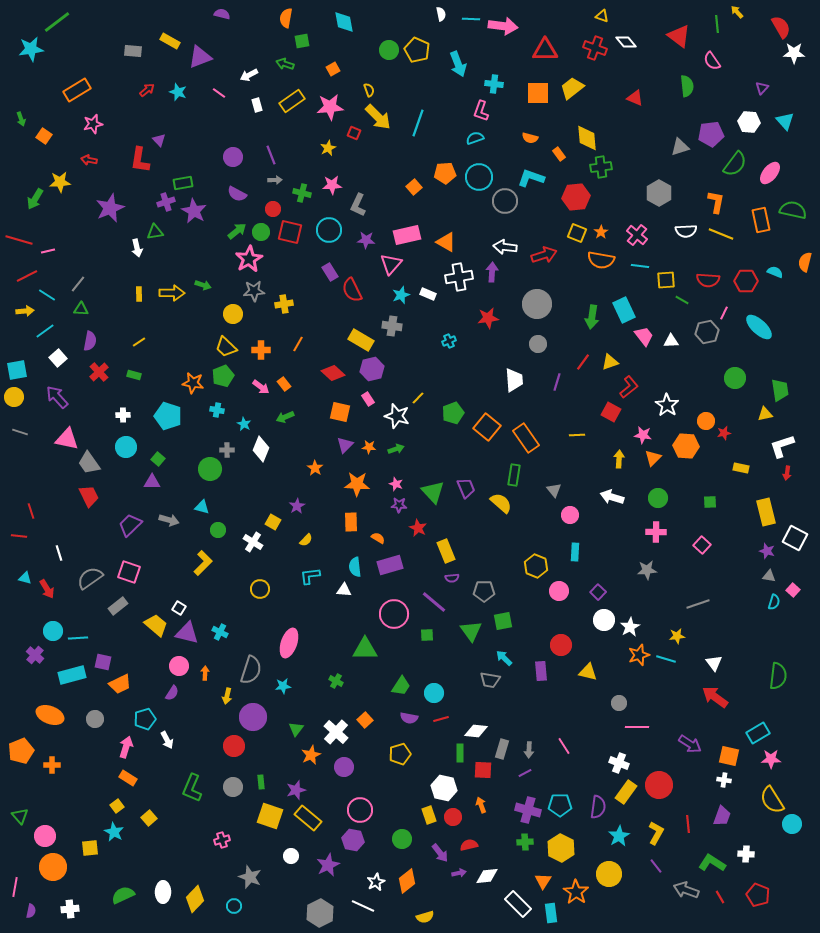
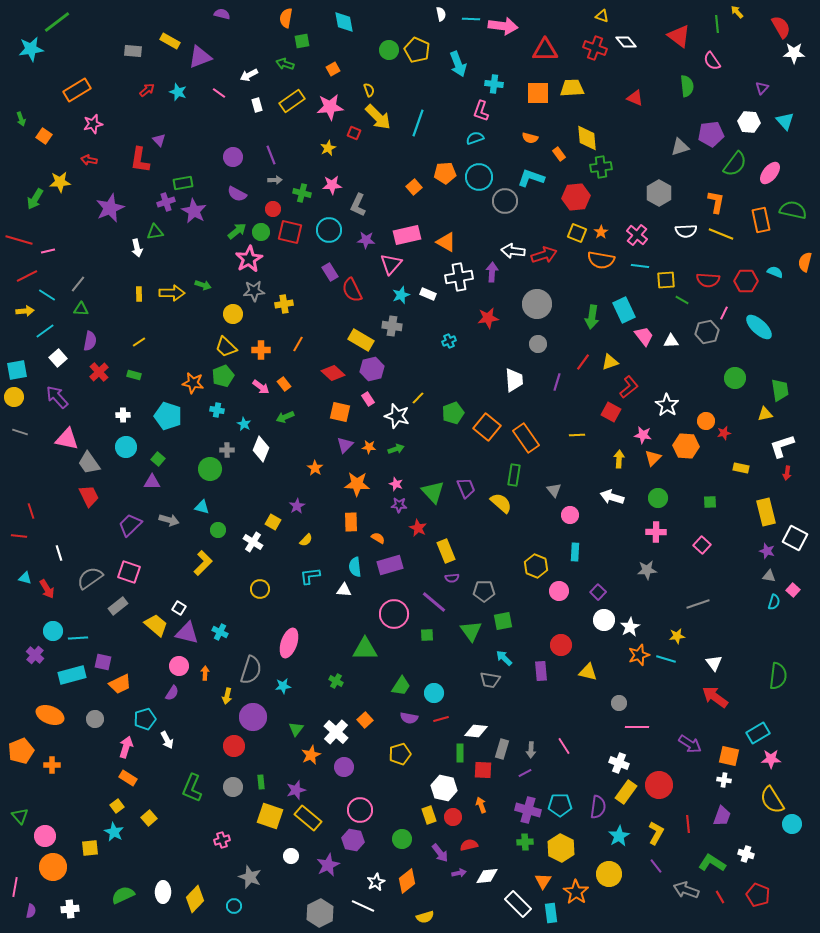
yellow trapezoid at (572, 88): rotated 35 degrees clockwise
white arrow at (505, 247): moved 8 px right, 4 px down
gray arrow at (529, 750): moved 2 px right
white cross at (746, 854): rotated 14 degrees clockwise
